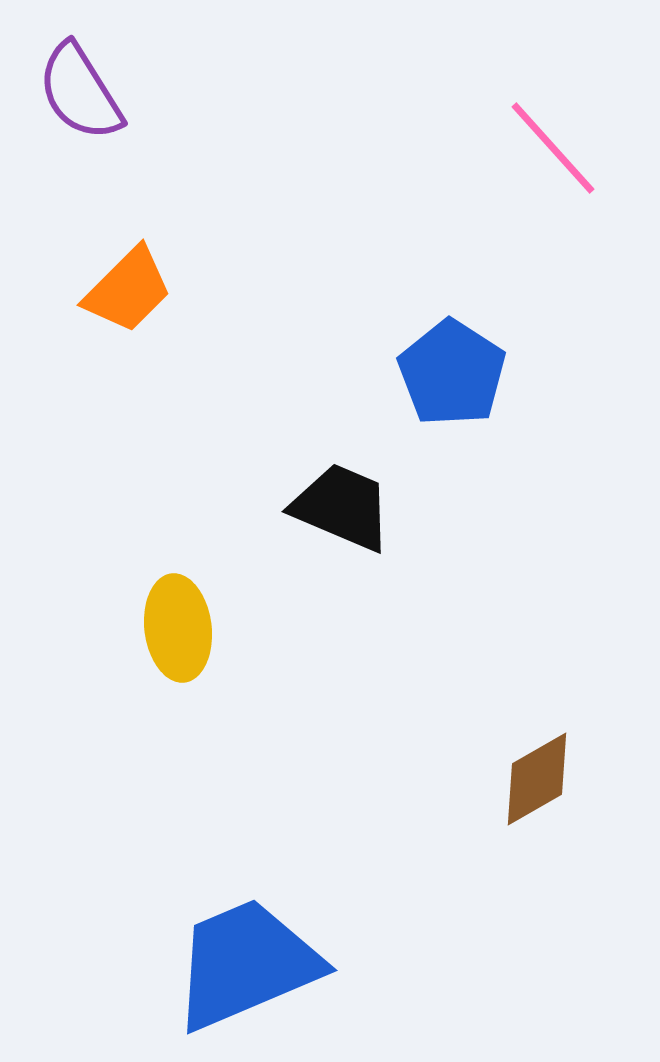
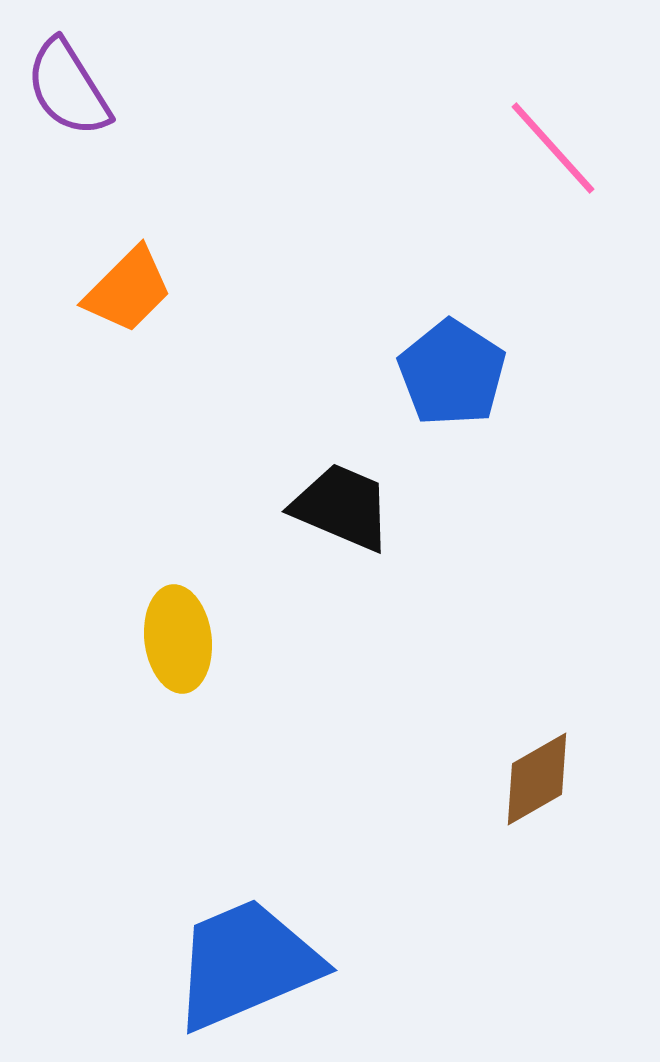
purple semicircle: moved 12 px left, 4 px up
yellow ellipse: moved 11 px down
